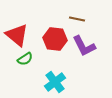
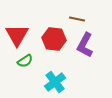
red triangle: rotated 20 degrees clockwise
red hexagon: moved 1 px left
purple L-shape: moved 1 px right, 1 px up; rotated 55 degrees clockwise
green semicircle: moved 2 px down
